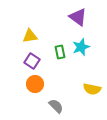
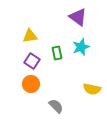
green rectangle: moved 3 px left, 1 px down
orange circle: moved 4 px left
